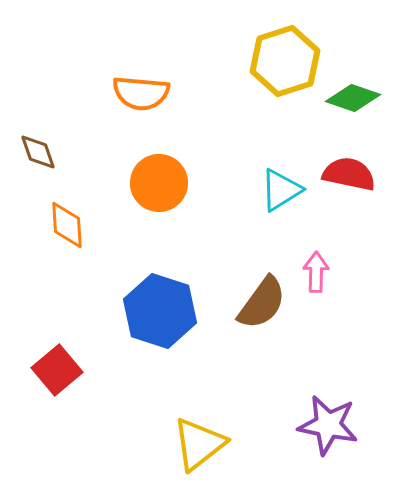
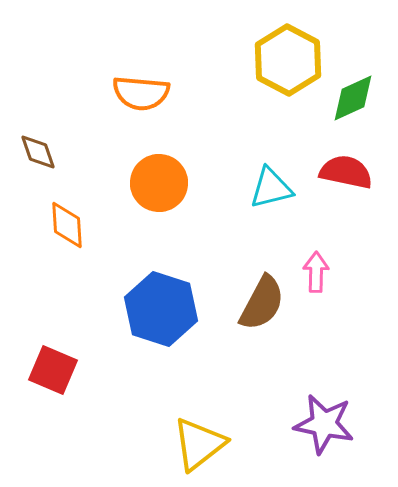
yellow hexagon: moved 3 px right, 1 px up; rotated 14 degrees counterclockwise
green diamond: rotated 44 degrees counterclockwise
red semicircle: moved 3 px left, 2 px up
cyan triangle: moved 10 px left, 2 px up; rotated 18 degrees clockwise
brown semicircle: rotated 8 degrees counterclockwise
blue hexagon: moved 1 px right, 2 px up
red square: moved 4 px left; rotated 27 degrees counterclockwise
purple star: moved 4 px left, 1 px up
